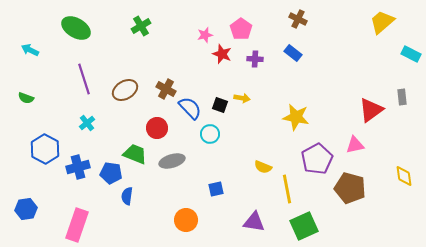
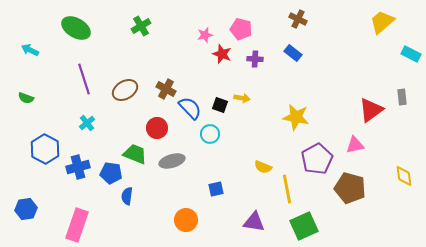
pink pentagon at (241, 29): rotated 20 degrees counterclockwise
